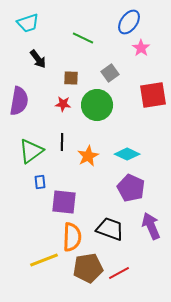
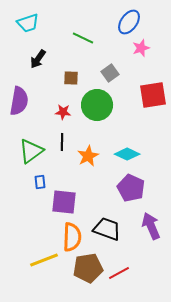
pink star: rotated 18 degrees clockwise
black arrow: rotated 72 degrees clockwise
red star: moved 8 px down
black trapezoid: moved 3 px left
